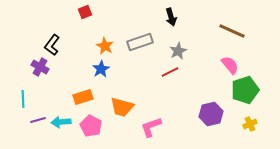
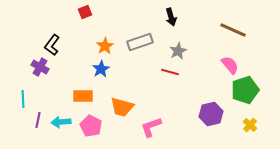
brown line: moved 1 px right, 1 px up
orange star: rotated 12 degrees clockwise
red line: rotated 42 degrees clockwise
orange rectangle: moved 1 px up; rotated 18 degrees clockwise
purple line: rotated 63 degrees counterclockwise
yellow cross: moved 1 px down; rotated 24 degrees counterclockwise
